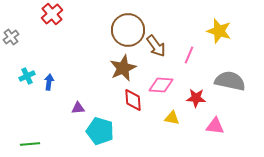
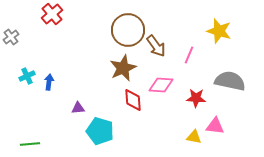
yellow triangle: moved 22 px right, 19 px down
